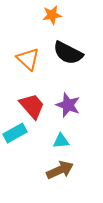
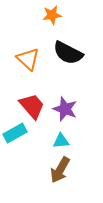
purple star: moved 3 px left, 4 px down
brown arrow: rotated 144 degrees clockwise
